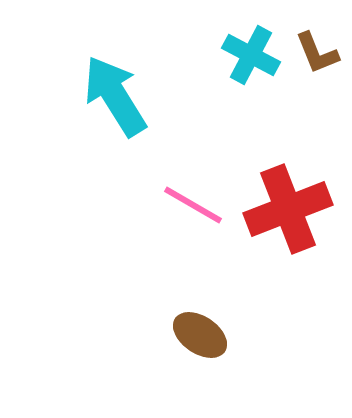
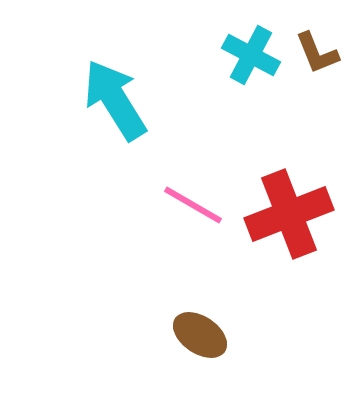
cyan arrow: moved 4 px down
red cross: moved 1 px right, 5 px down
